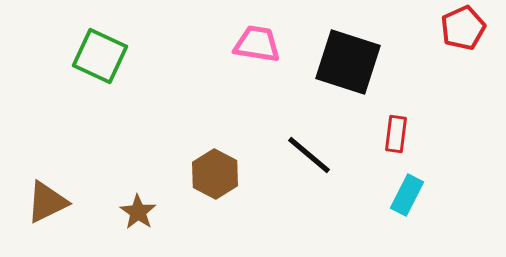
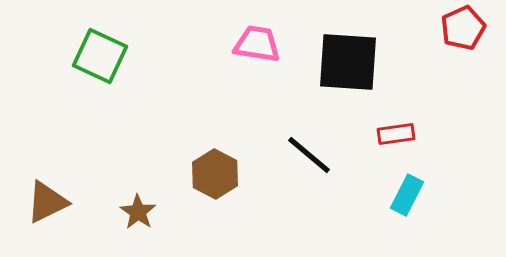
black square: rotated 14 degrees counterclockwise
red rectangle: rotated 75 degrees clockwise
